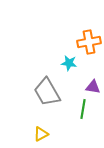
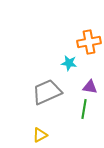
purple triangle: moved 3 px left
gray trapezoid: rotated 96 degrees clockwise
green line: moved 1 px right
yellow triangle: moved 1 px left, 1 px down
